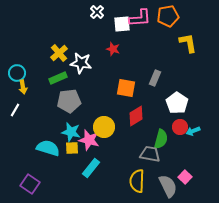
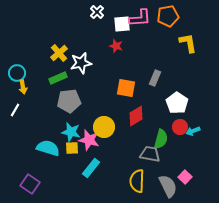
red star: moved 3 px right, 3 px up
white star: rotated 20 degrees counterclockwise
